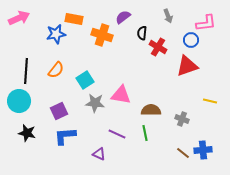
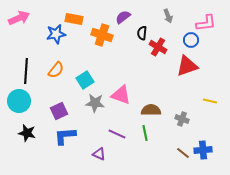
pink triangle: rotated 10 degrees clockwise
